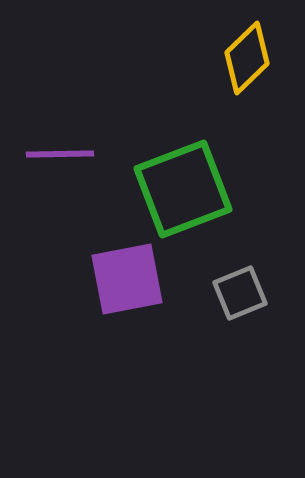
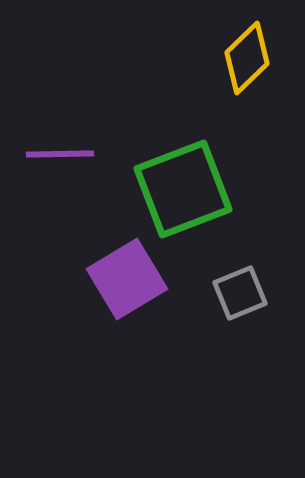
purple square: rotated 20 degrees counterclockwise
